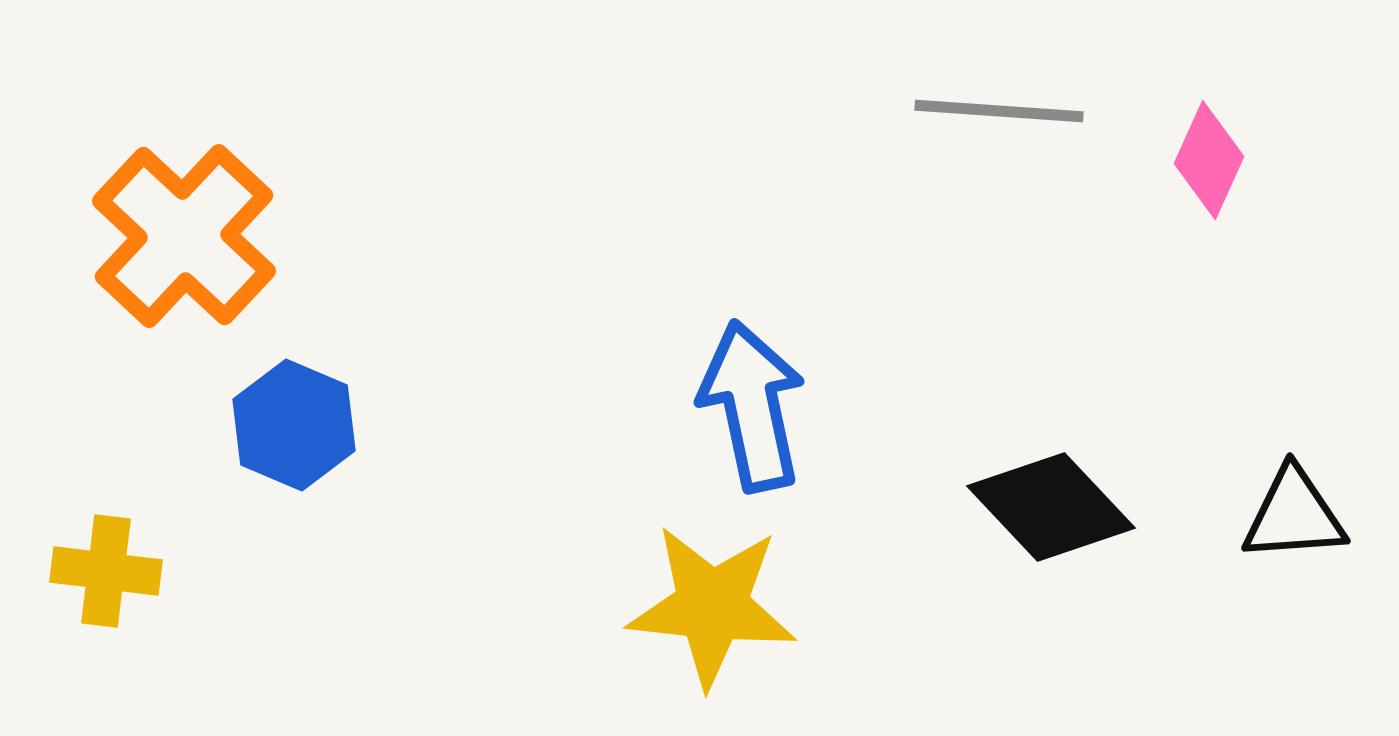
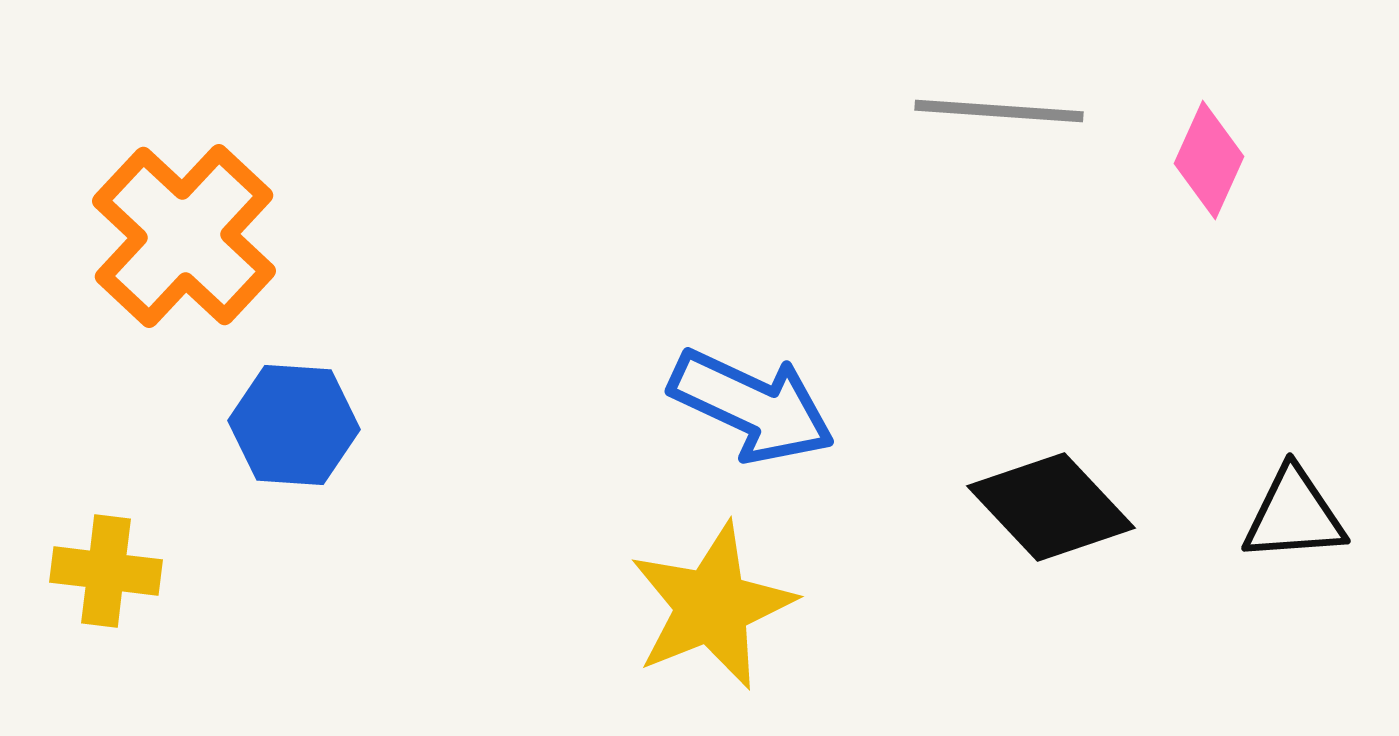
blue arrow: rotated 127 degrees clockwise
blue hexagon: rotated 19 degrees counterclockwise
yellow star: rotated 28 degrees counterclockwise
